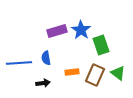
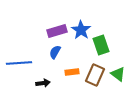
blue semicircle: moved 9 px right, 6 px up; rotated 40 degrees clockwise
green triangle: moved 1 px down
